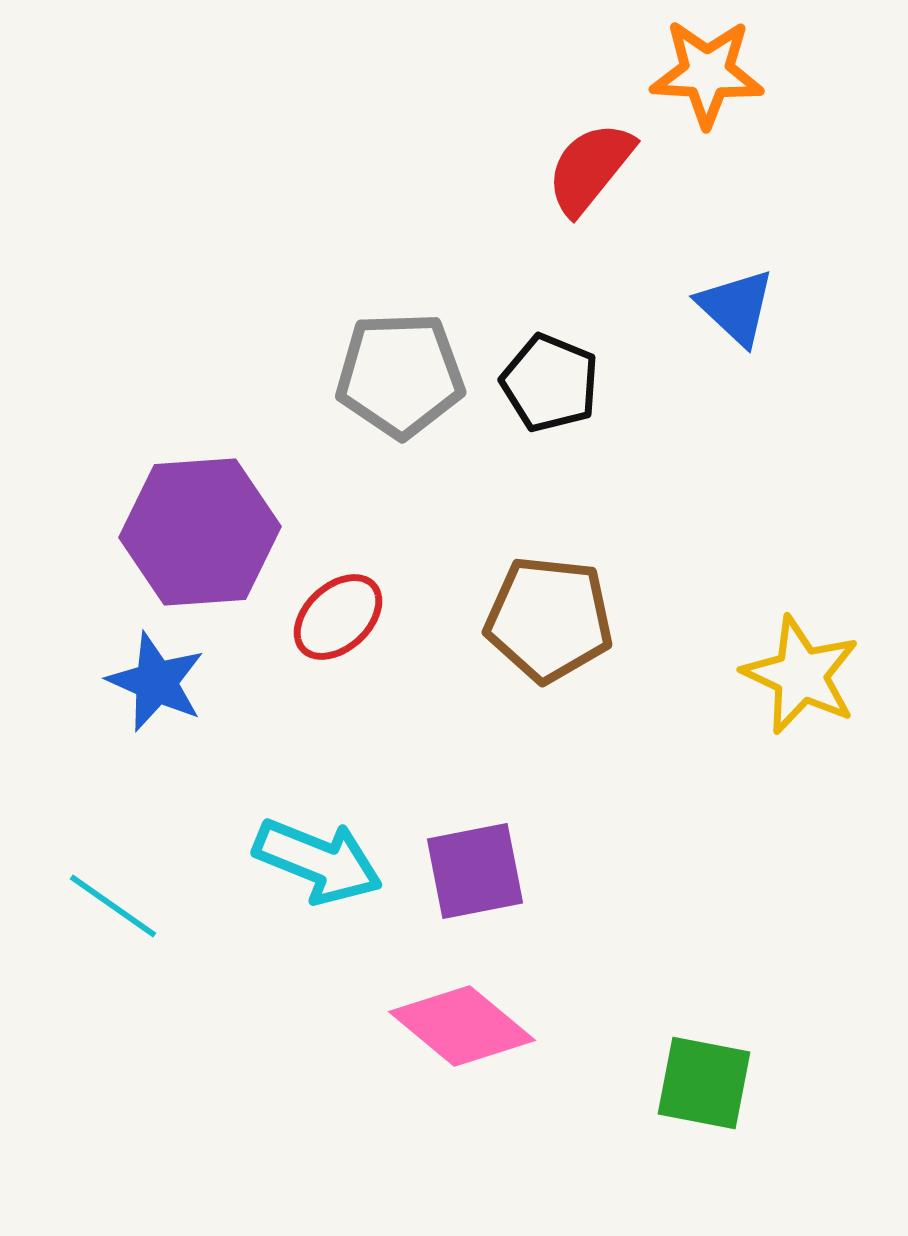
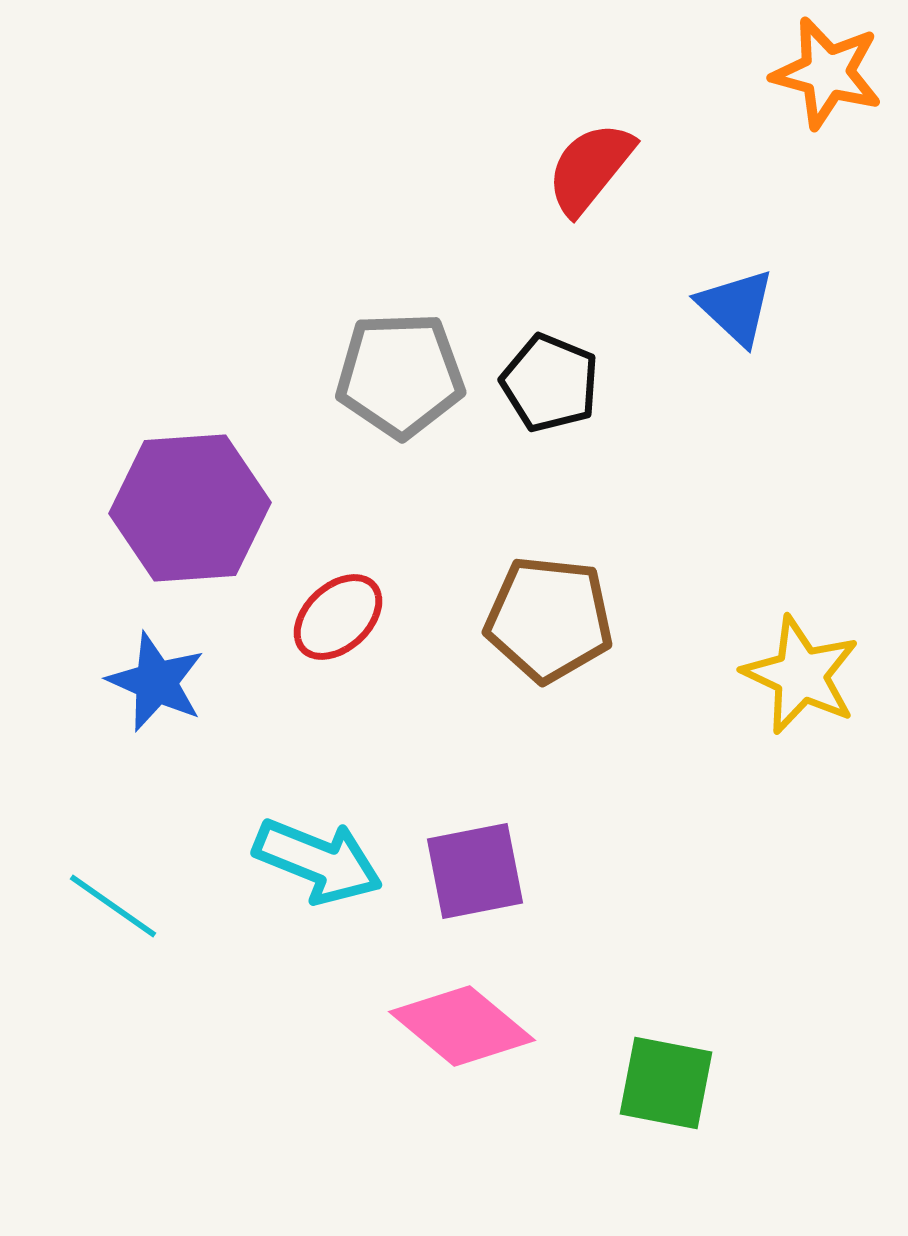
orange star: moved 120 px right; rotated 12 degrees clockwise
purple hexagon: moved 10 px left, 24 px up
green square: moved 38 px left
